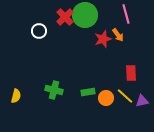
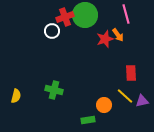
red cross: rotated 24 degrees clockwise
white circle: moved 13 px right
red star: moved 2 px right
green rectangle: moved 28 px down
orange circle: moved 2 px left, 7 px down
